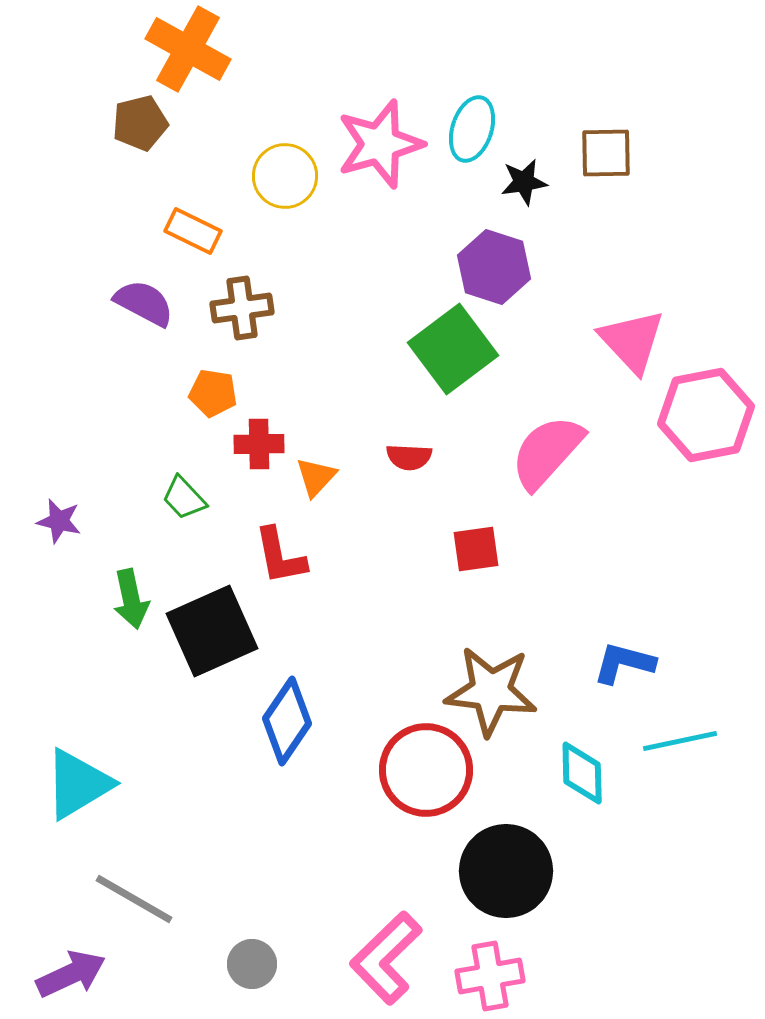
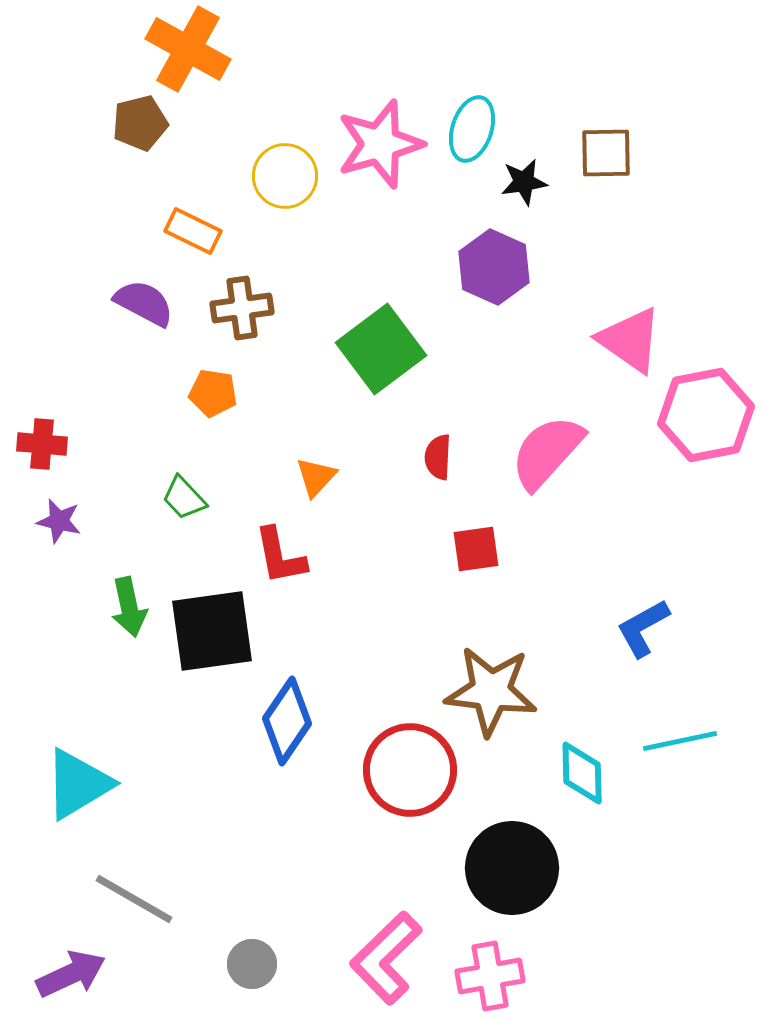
purple hexagon: rotated 6 degrees clockwise
pink triangle: moved 2 px left, 1 px up; rotated 12 degrees counterclockwise
green square: moved 72 px left
red cross: moved 217 px left; rotated 6 degrees clockwise
red semicircle: moved 29 px right; rotated 90 degrees clockwise
green arrow: moved 2 px left, 8 px down
black square: rotated 16 degrees clockwise
blue L-shape: moved 19 px right, 35 px up; rotated 44 degrees counterclockwise
red circle: moved 16 px left
black circle: moved 6 px right, 3 px up
